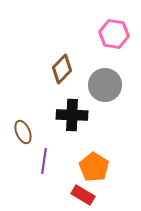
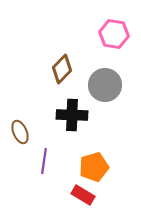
brown ellipse: moved 3 px left
orange pentagon: rotated 24 degrees clockwise
